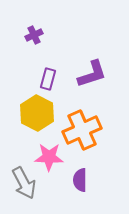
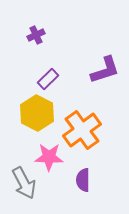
purple cross: moved 2 px right
purple L-shape: moved 13 px right, 4 px up
purple rectangle: rotated 30 degrees clockwise
orange cross: rotated 12 degrees counterclockwise
purple semicircle: moved 3 px right
